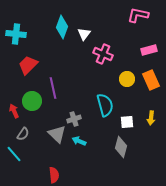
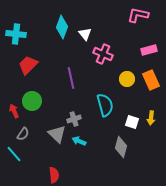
white triangle: moved 1 px right; rotated 16 degrees counterclockwise
purple line: moved 18 px right, 10 px up
white square: moved 5 px right; rotated 24 degrees clockwise
